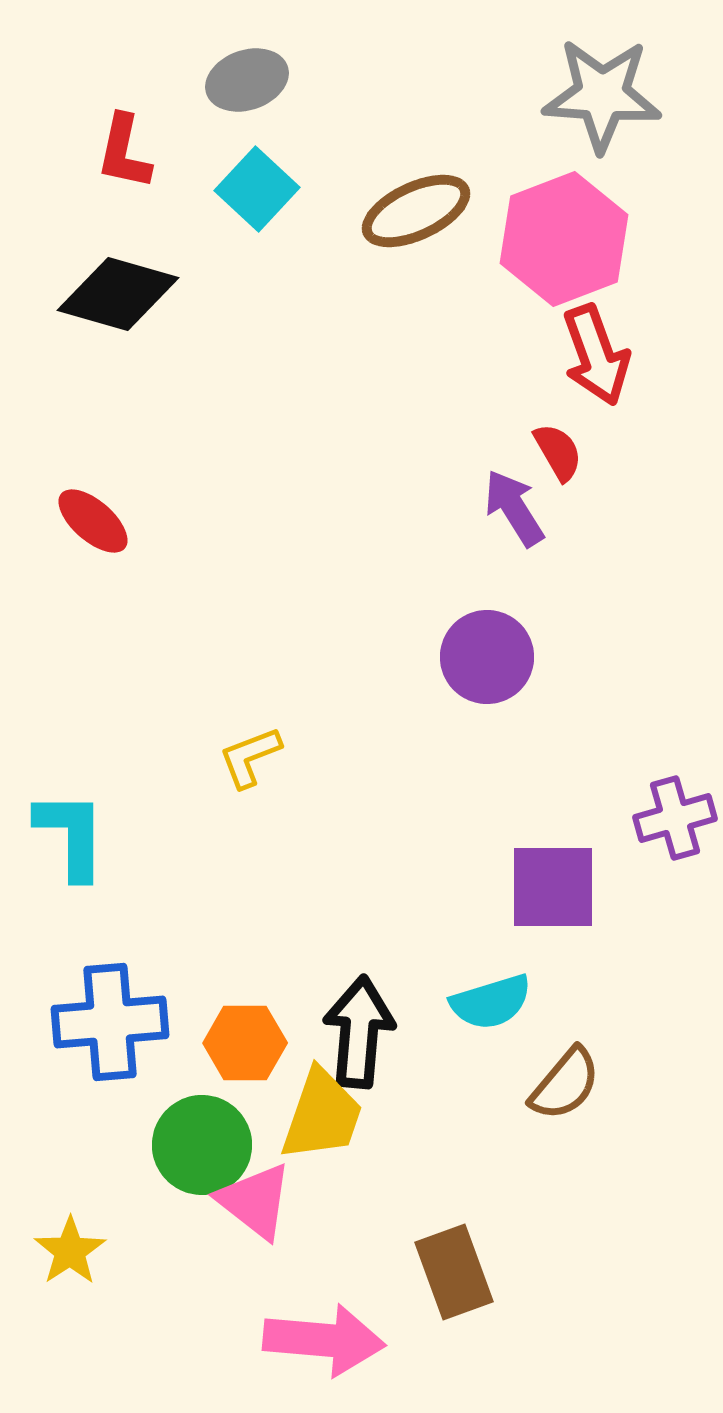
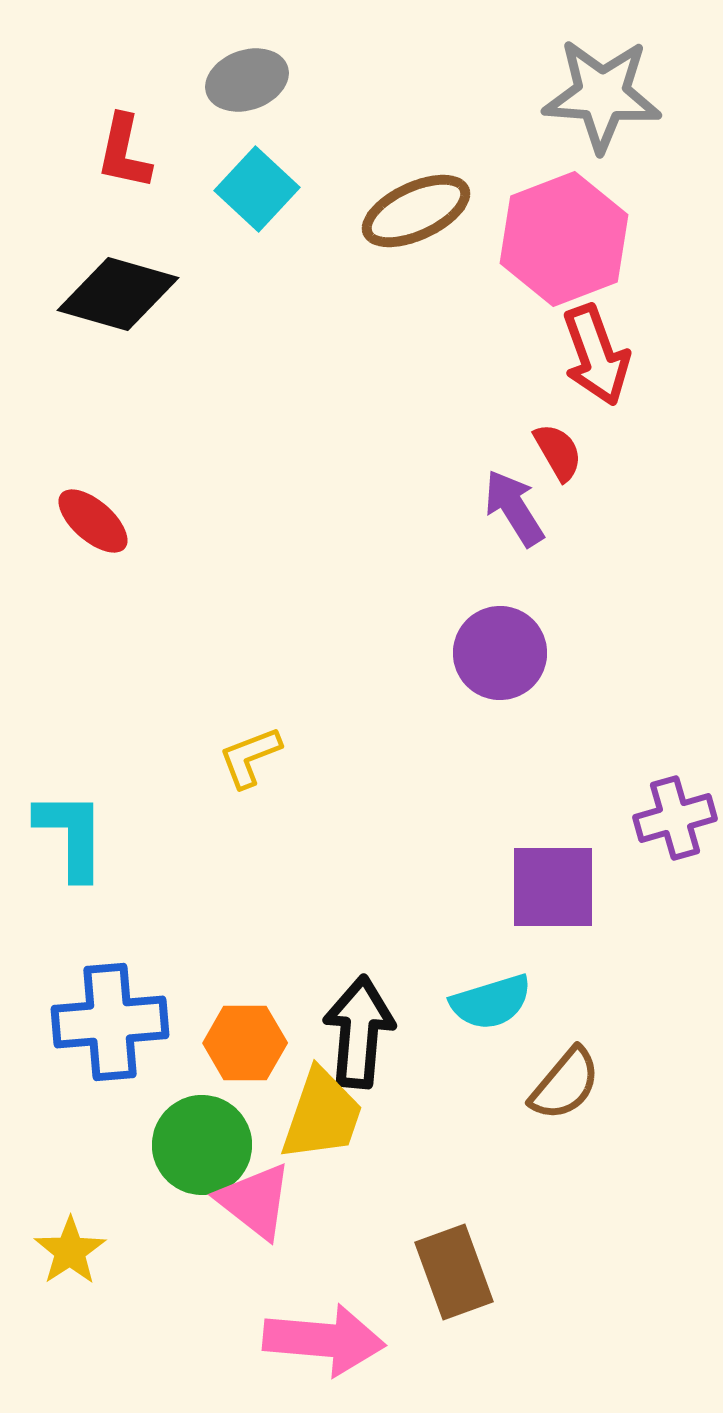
purple circle: moved 13 px right, 4 px up
